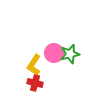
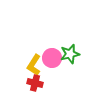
pink circle: moved 2 px left, 5 px down
